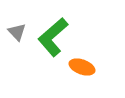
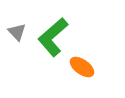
orange ellipse: rotated 15 degrees clockwise
